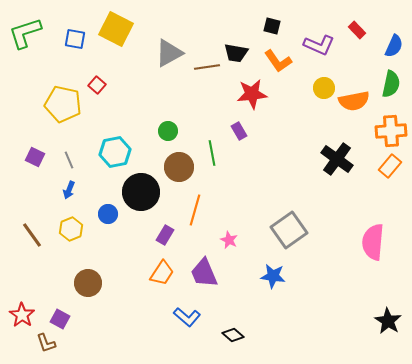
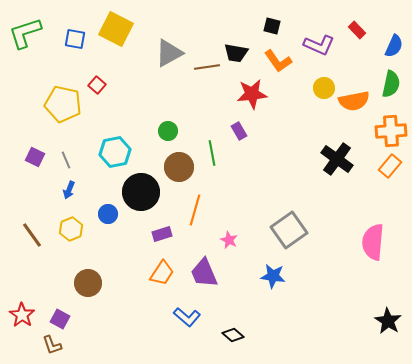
gray line at (69, 160): moved 3 px left
purple rectangle at (165, 235): moved 3 px left, 1 px up; rotated 42 degrees clockwise
brown L-shape at (46, 343): moved 6 px right, 2 px down
